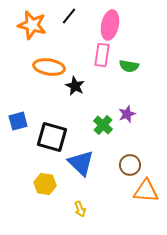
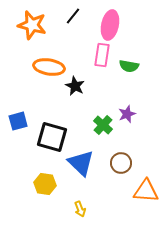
black line: moved 4 px right
brown circle: moved 9 px left, 2 px up
